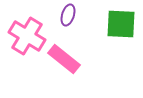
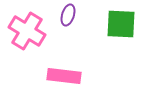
pink cross: moved 5 px up
pink rectangle: moved 17 px down; rotated 32 degrees counterclockwise
